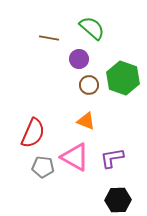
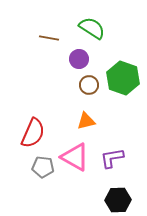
green semicircle: rotated 8 degrees counterclockwise
orange triangle: rotated 36 degrees counterclockwise
